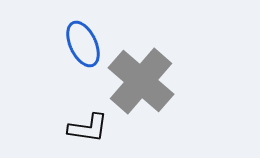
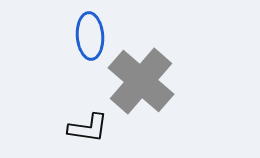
blue ellipse: moved 7 px right, 8 px up; rotated 21 degrees clockwise
